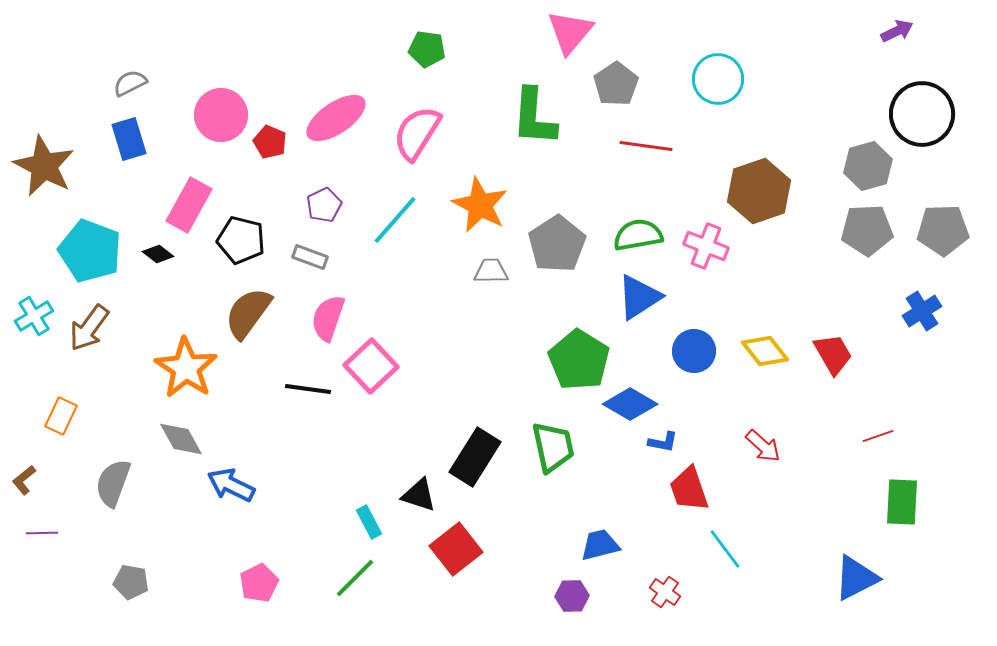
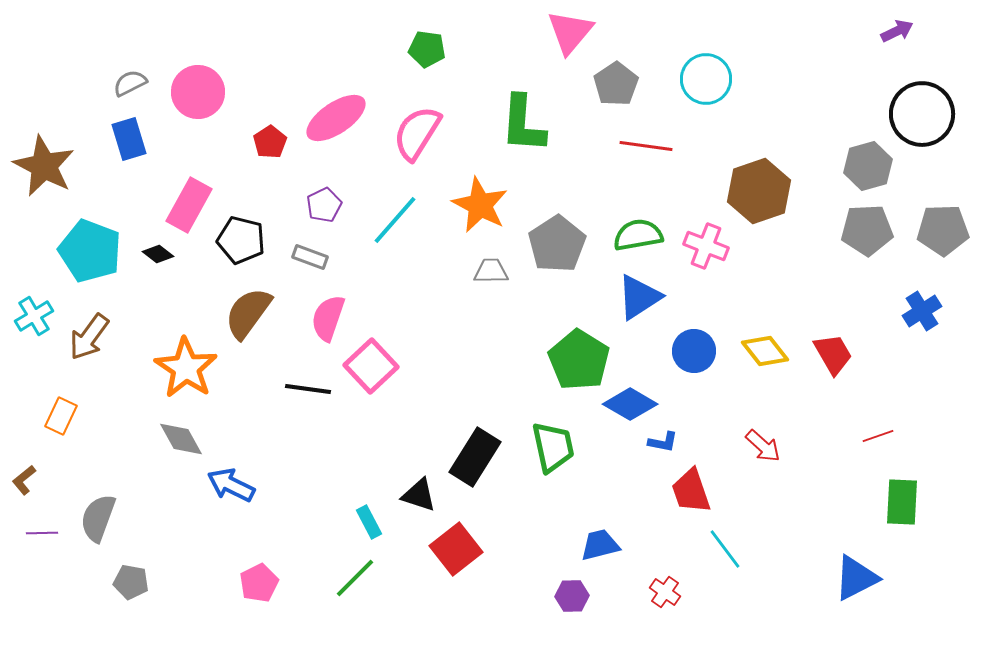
cyan circle at (718, 79): moved 12 px left
pink circle at (221, 115): moved 23 px left, 23 px up
green L-shape at (534, 117): moved 11 px left, 7 px down
red pentagon at (270, 142): rotated 16 degrees clockwise
brown arrow at (89, 328): moved 9 px down
gray semicircle at (113, 483): moved 15 px left, 35 px down
red trapezoid at (689, 489): moved 2 px right, 2 px down
